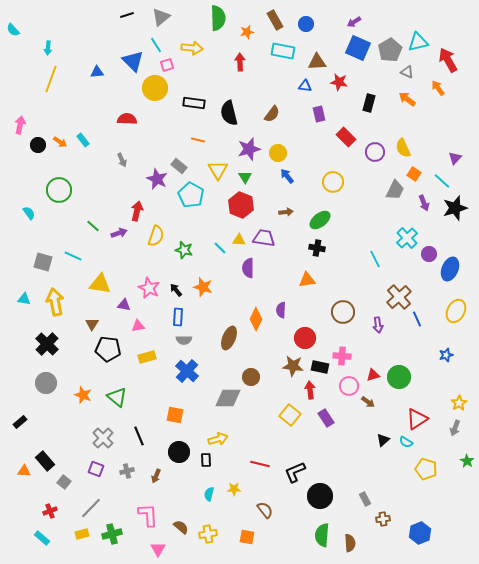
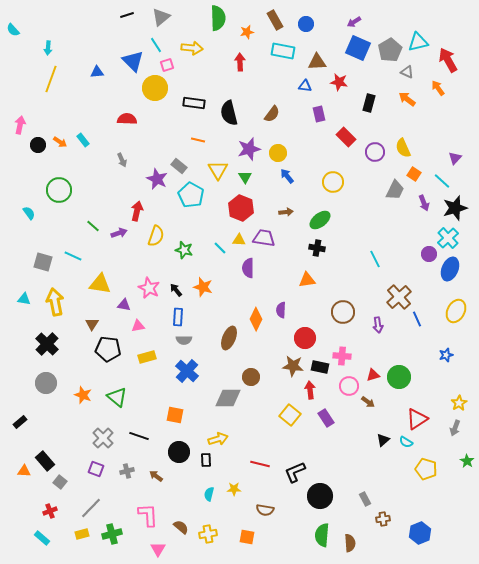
red hexagon at (241, 205): moved 3 px down
cyan cross at (407, 238): moved 41 px right
black line at (139, 436): rotated 48 degrees counterclockwise
brown arrow at (156, 476): rotated 104 degrees clockwise
gray square at (64, 482): moved 4 px left
brown semicircle at (265, 510): rotated 138 degrees clockwise
